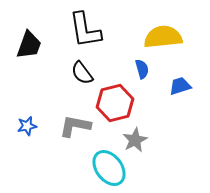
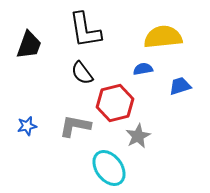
blue semicircle: moved 1 px right; rotated 84 degrees counterclockwise
gray star: moved 3 px right, 4 px up
